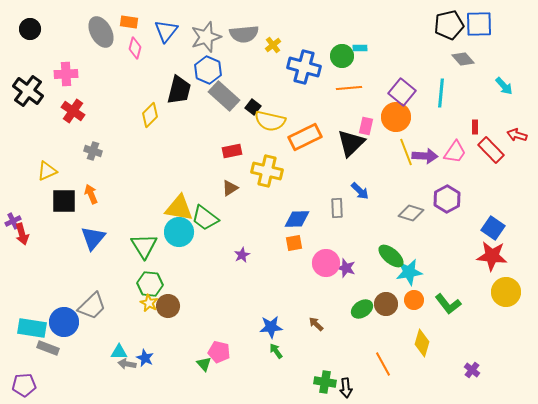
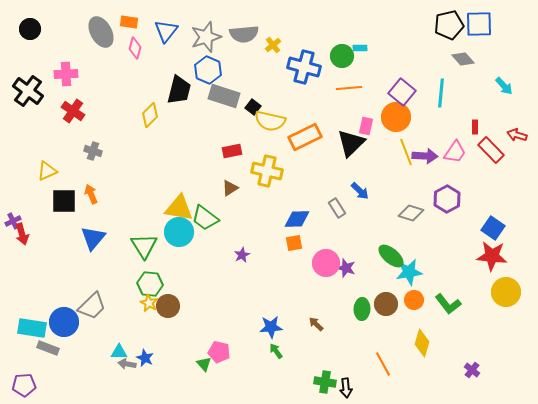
gray rectangle at (224, 96): rotated 24 degrees counterclockwise
gray rectangle at (337, 208): rotated 30 degrees counterclockwise
green ellipse at (362, 309): rotated 55 degrees counterclockwise
